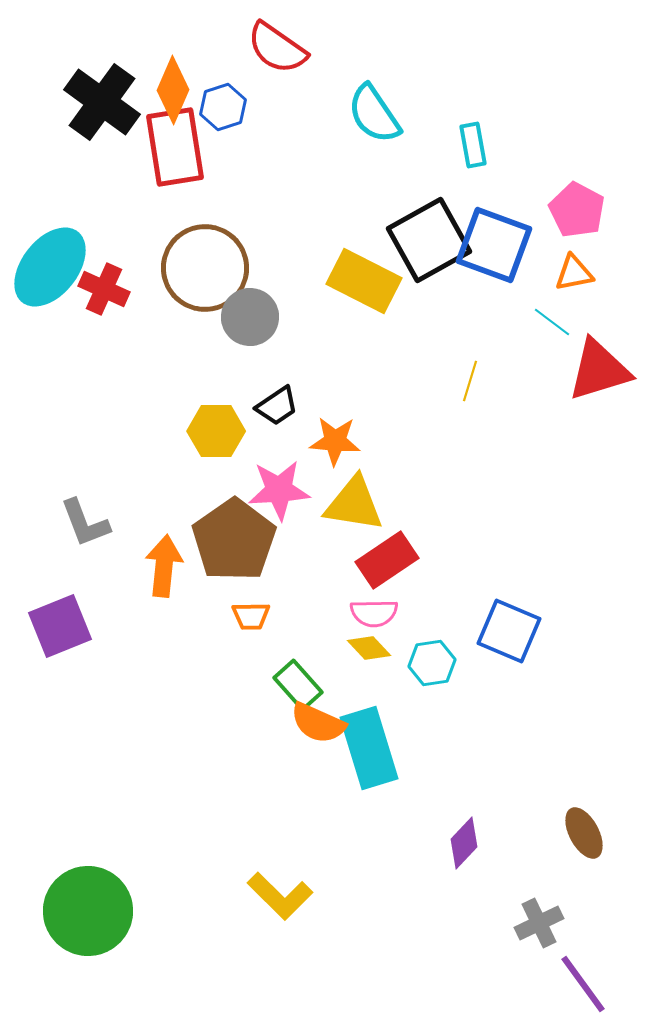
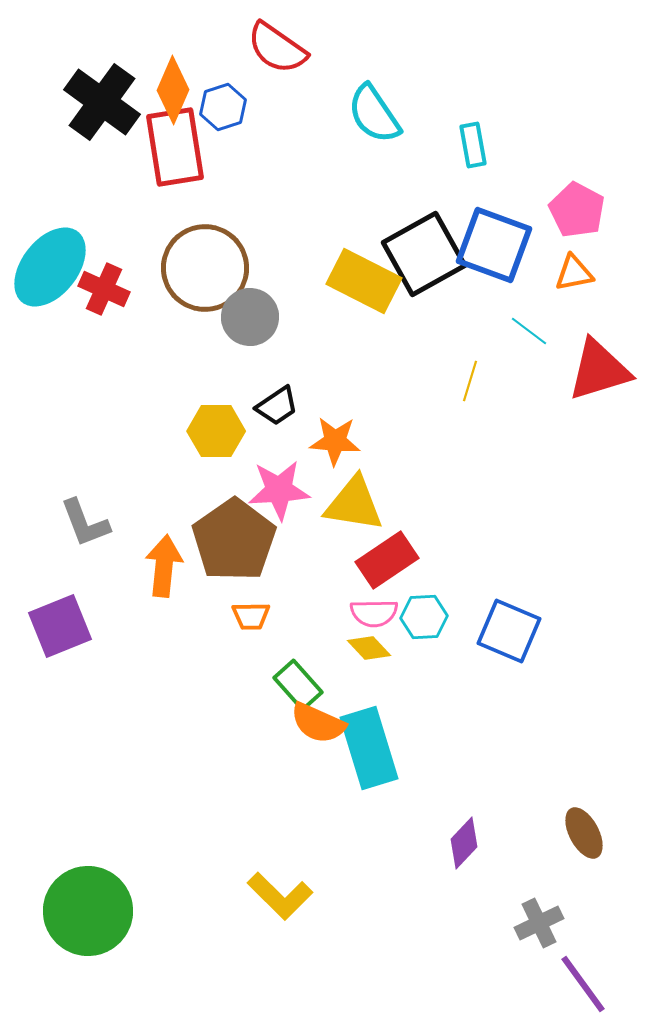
black square at (429, 240): moved 5 px left, 14 px down
cyan line at (552, 322): moved 23 px left, 9 px down
cyan hexagon at (432, 663): moved 8 px left, 46 px up; rotated 6 degrees clockwise
